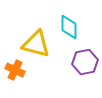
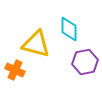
cyan diamond: moved 2 px down
